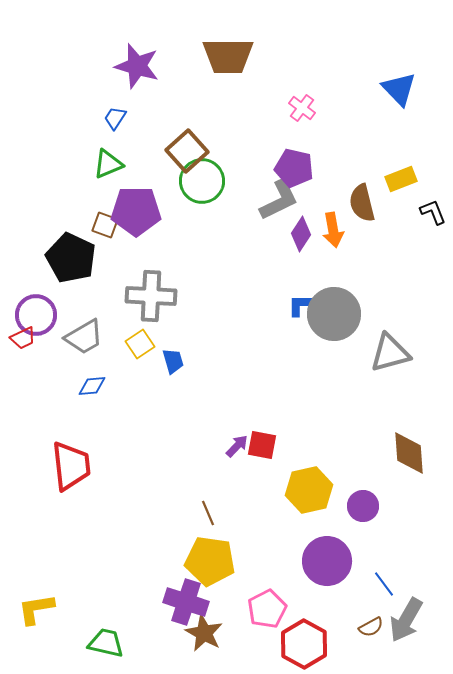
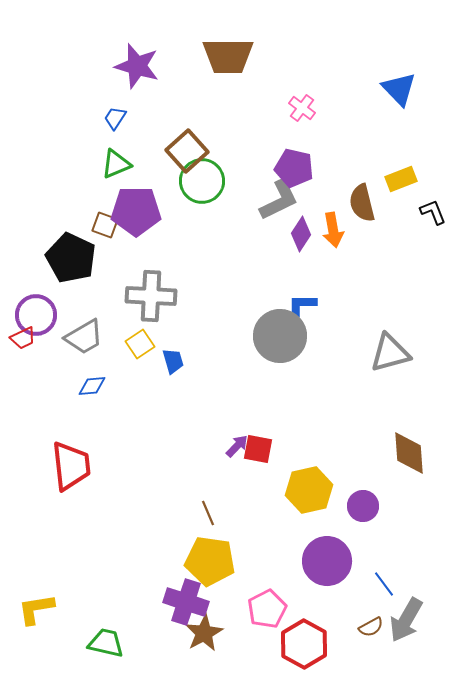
green triangle at (108, 164): moved 8 px right
gray circle at (334, 314): moved 54 px left, 22 px down
red square at (262, 445): moved 4 px left, 4 px down
brown star at (204, 633): rotated 15 degrees clockwise
